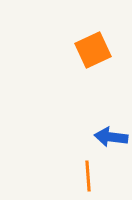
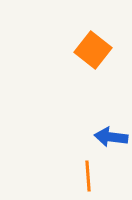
orange square: rotated 27 degrees counterclockwise
